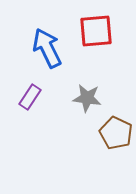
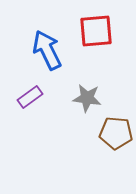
blue arrow: moved 2 px down
purple rectangle: rotated 20 degrees clockwise
brown pentagon: rotated 20 degrees counterclockwise
